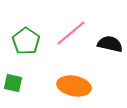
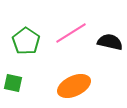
pink line: rotated 8 degrees clockwise
black semicircle: moved 2 px up
orange ellipse: rotated 36 degrees counterclockwise
